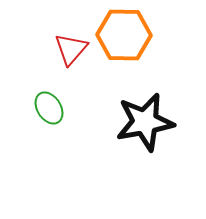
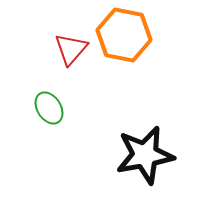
orange hexagon: rotated 10 degrees clockwise
black star: moved 33 px down
